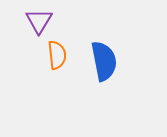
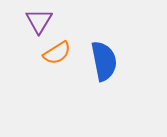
orange semicircle: moved 2 px up; rotated 64 degrees clockwise
